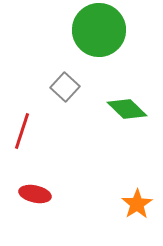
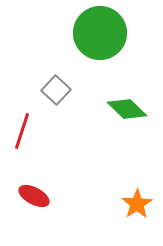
green circle: moved 1 px right, 3 px down
gray square: moved 9 px left, 3 px down
red ellipse: moved 1 px left, 2 px down; rotated 16 degrees clockwise
